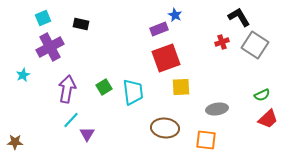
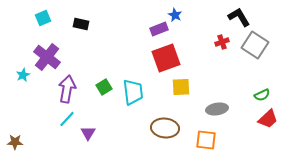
purple cross: moved 3 px left, 10 px down; rotated 24 degrees counterclockwise
cyan line: moved 4 px left, 1 px up
purple triangle: moved 1 px right, 1 px up
